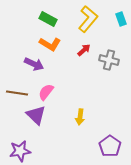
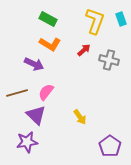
yellow L-shape: moved 7 px right, 2 px down; rotated 20 degrees counterclockwise
brown line: rotated 25 degrees counterclockwise
yellow arrow: rotated 42 degrees counterclockwise
purple star: moved 7 px right, 9 px up
